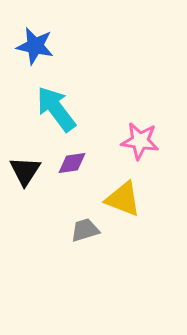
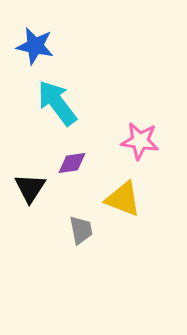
cyan arrow: moved 1 px right, 6 px up
black triangle: moved 5 px right, 17 px down
gray trapezoid: moved 4 px left; rotated 96 degrees clockwise
